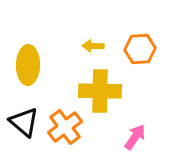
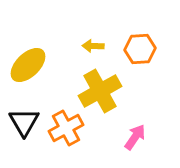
yellow ellipse: rotated 45 degrees clockwise
yellow cross: rotated 30 degrees counterclockwise
black triangle: rotated 20 degrees clockwise
orange cross: moved 1 px right, 1 px down; rotated 8 degrees clockwise
